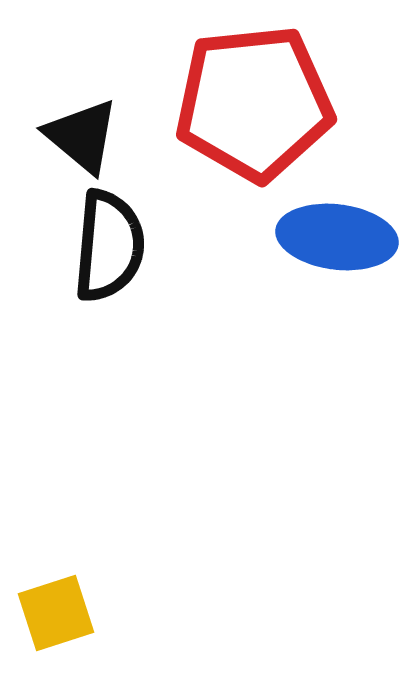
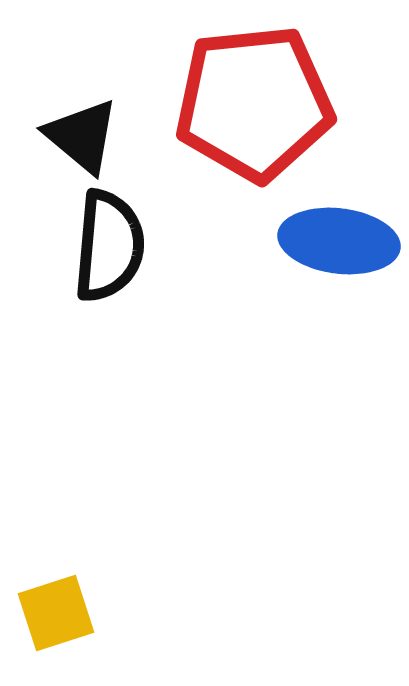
blue ellipse: moved 2 px right, 4 px down
